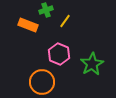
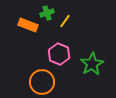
green cross: moved 1 px right, 3 px down
